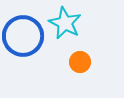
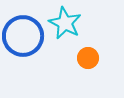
orange circle: moved 8 px right, 4 px up
